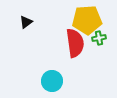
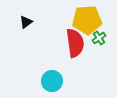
green cross: rotated 24 degrees counterclockwise
